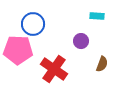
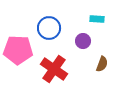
cyan rectangle: moved 3 px down
blue circle: moved 16 px right, 4 px down
purple circle: moved 2 px right
